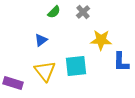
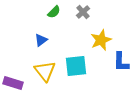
yellow star: rotated 25 degrees counterclockwise
